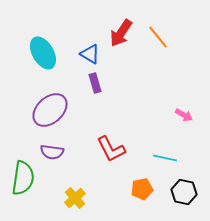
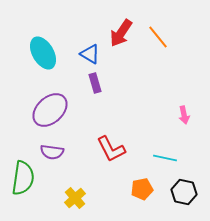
pink arrow: rotated 48 degrees clockwise
